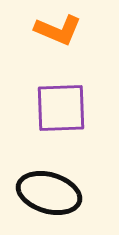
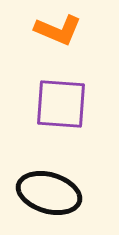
purple square: moved 4 px up; rotated 6 degrees clockwise
